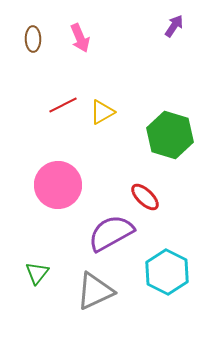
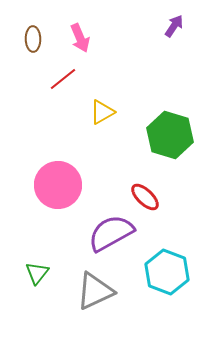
red line: moved 26 px up; rotated 12 degrees counterclockwise
cyan hexagon: rotated 6 degrees counterclockwise
